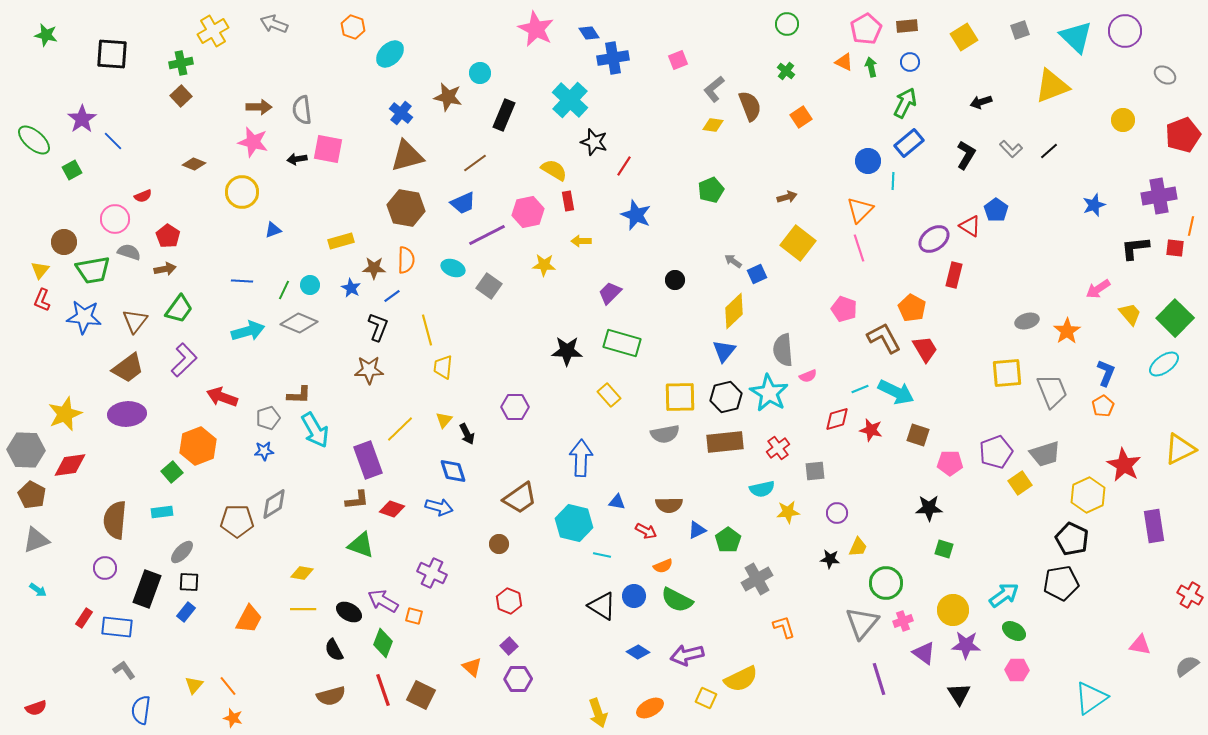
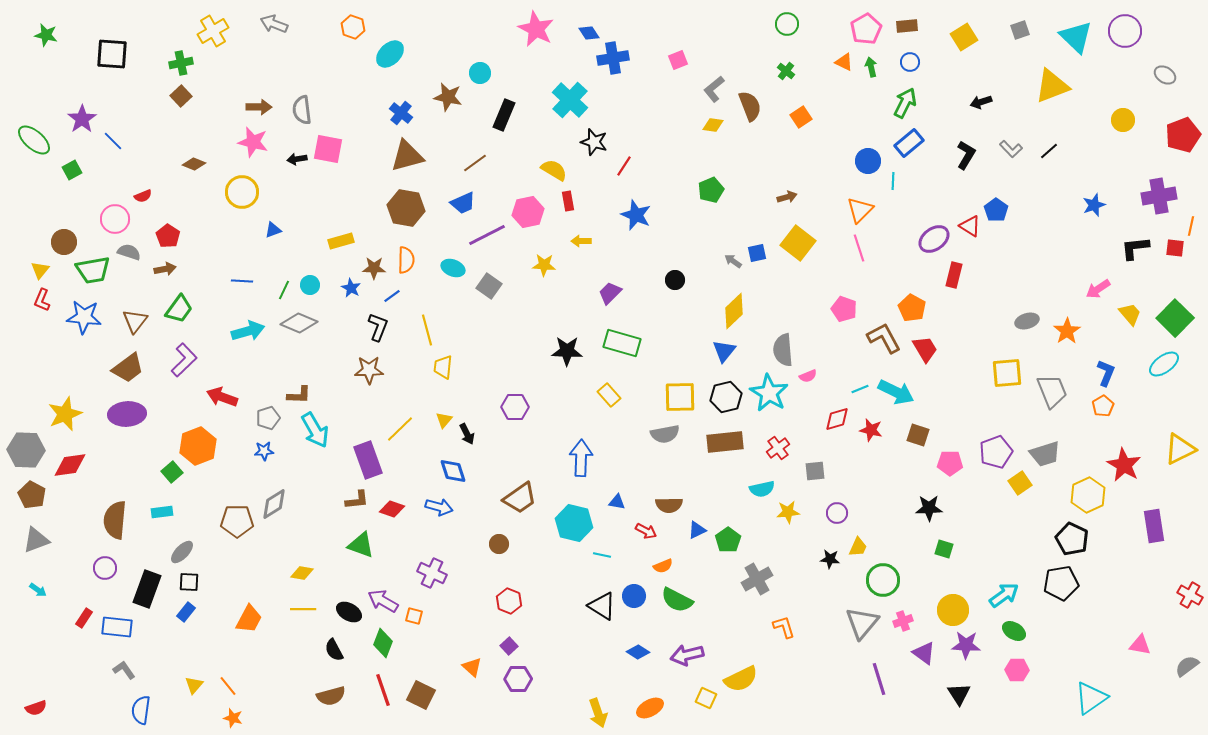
blue square at (757, 274): moved 21 px up; rotated 12 degrees clockwise
green circle at (886, 583): moved 3 px left, 3 px up
